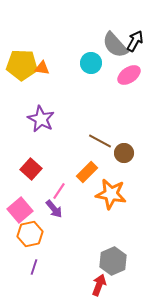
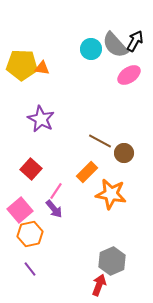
cyan circle: moved 14 px up
pink line: moved 3 px left
gray hexagon: moved 1 px left
purple line: moved 4 px left, 2 px down; rotated 56 degrees counterclockwise
